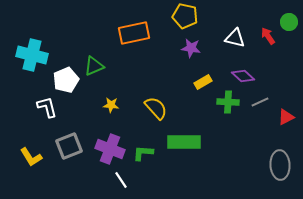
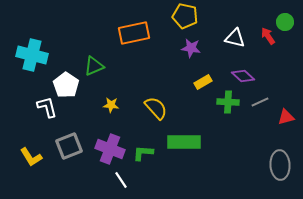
green circle: moved 4 px left
white pentagon: moved 5 px down; rotated 15 degrees counterclockwise
red triangle: rotated 12 degrees clockwise
